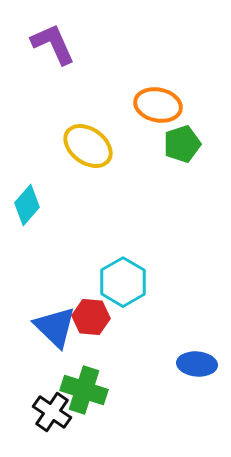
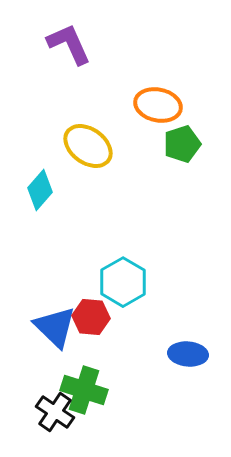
purple L-shape: moved 16 px right
cyan diamond: moved 13 px right, 15 px up
blue ellipse: moved 9 px left, 10 px up
black cross: moved 3 px right
